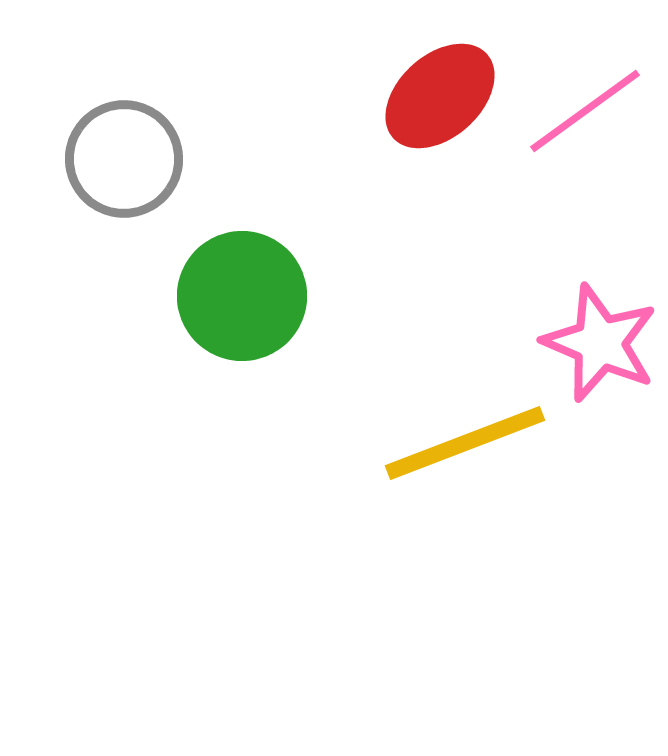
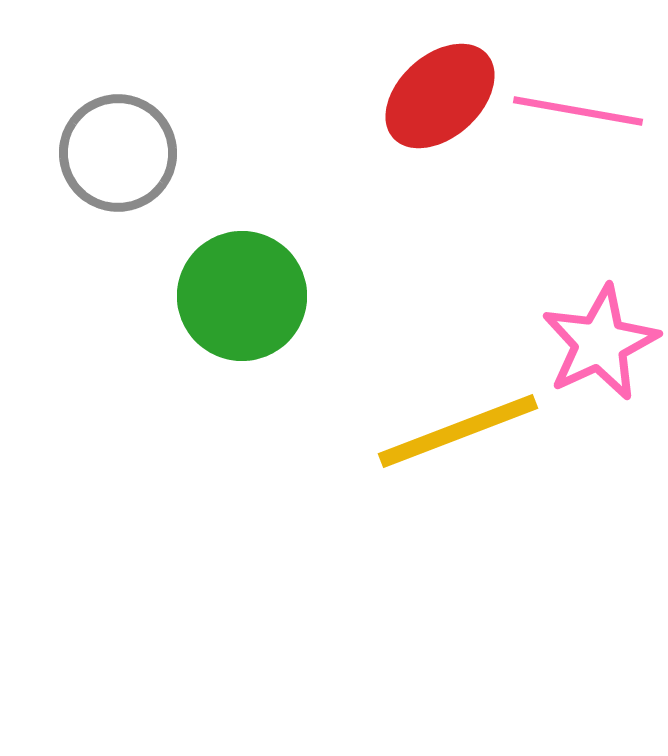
pink line: moved 7 px left; rotated 46 degrees clockwise
gray circle: moved 6 px left, 6 px up
pink star: rotated 24 degrees clockwise
yellow line: moved 7 px left, 12 px up
